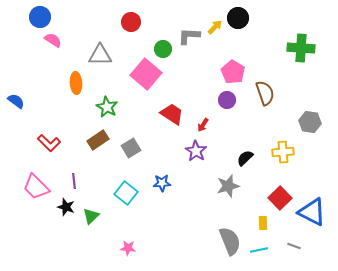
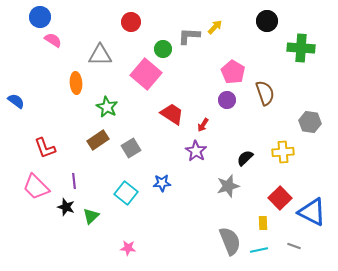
black circle: moved 29 px right, 3 px down
red L-shape: moved 4 px left, 5 px down; rotated 25 degrees clockwise
